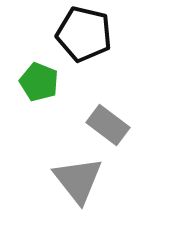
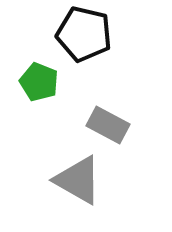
gray rectangle: rotated 9 degrees counterclockwise
gray triangle: rotated 22 degrees counterclockwise
